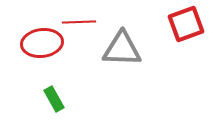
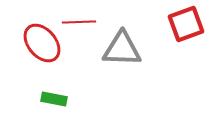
red ellipse: rotated 57 degrees clockwise
green rectangle: rotated 50 degrees counterclockwise
